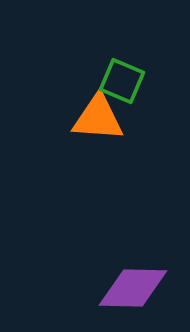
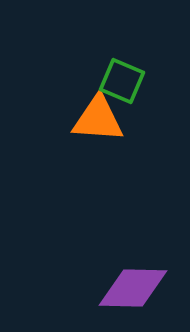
orange triangle: moved 1 px down
